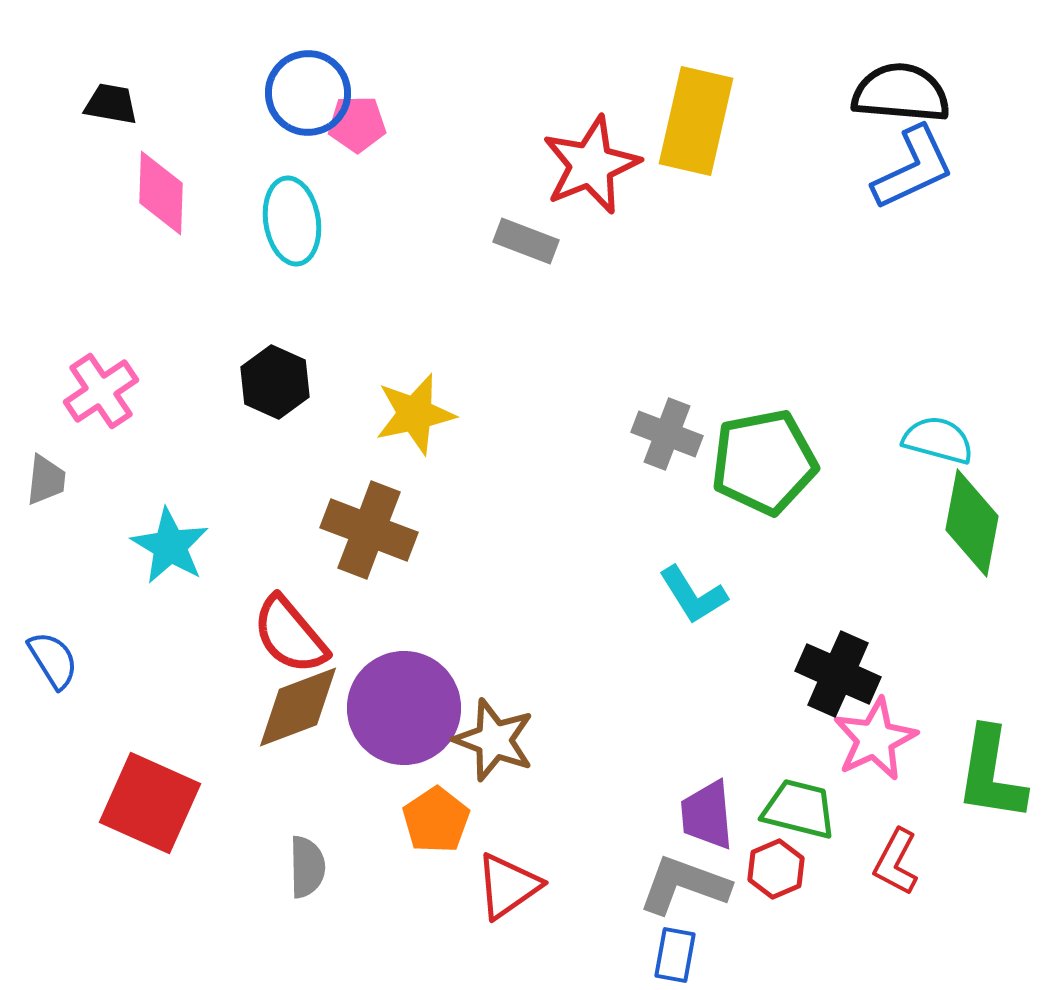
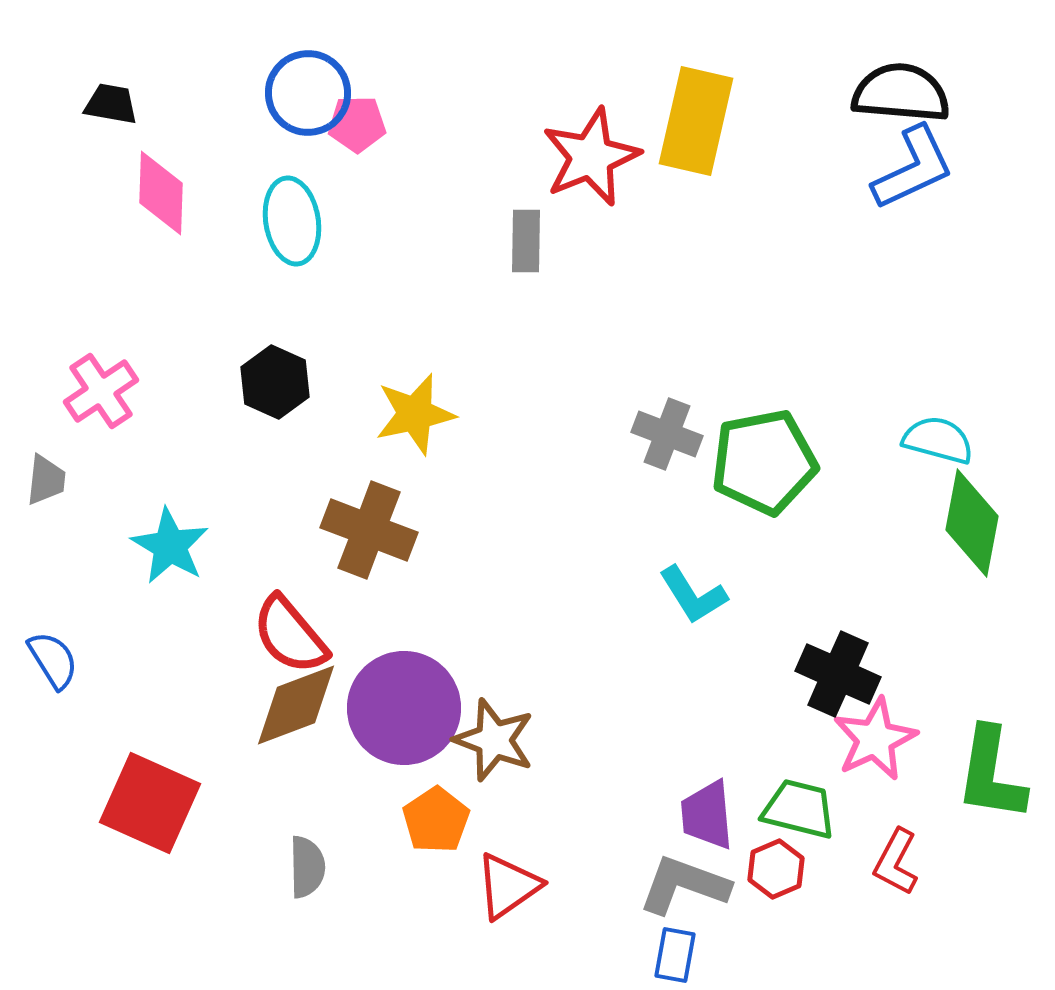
red star: moved 8 px up
gray rectangle: rotated 70 degrees clockwise
brown diamond: moved 2 px left, 2 px up
